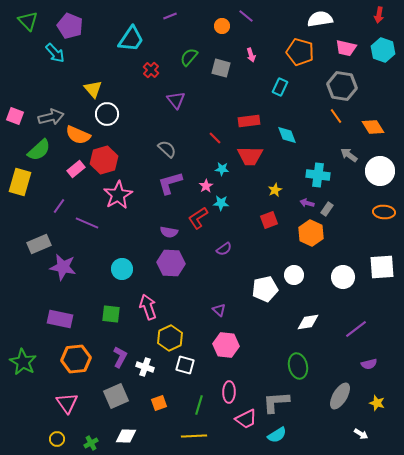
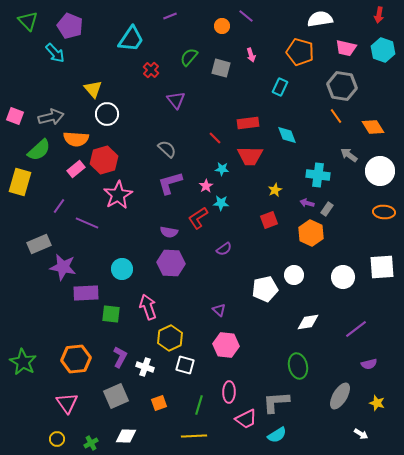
red rectangle at (249, 121): moved 1 px left, 2 px down
orange semicircle at (78, 135): moved 2 px left, 4 px down; rotated 20 degrees counterclockwise
purple rectangle at (60, 319): moved 26 px right, 26 px up; rotated 15 degrees counterclockwise
